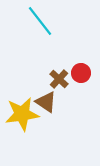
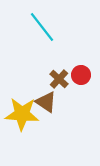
cyan line: moved 2 px right, 6 px down
red circle: moved 2 px down
yellow star: rotated 12 degrees clockwise
